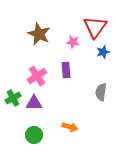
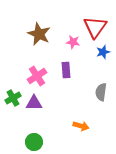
orange arrow: moved 11 px right, 1 px up
green circle: moved 7 px down
